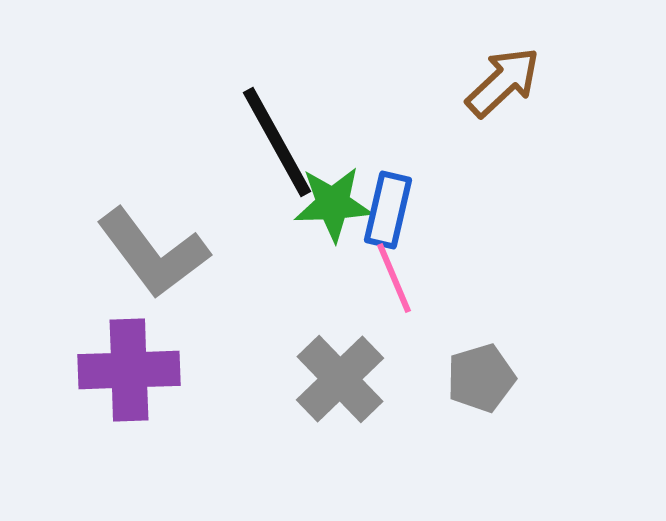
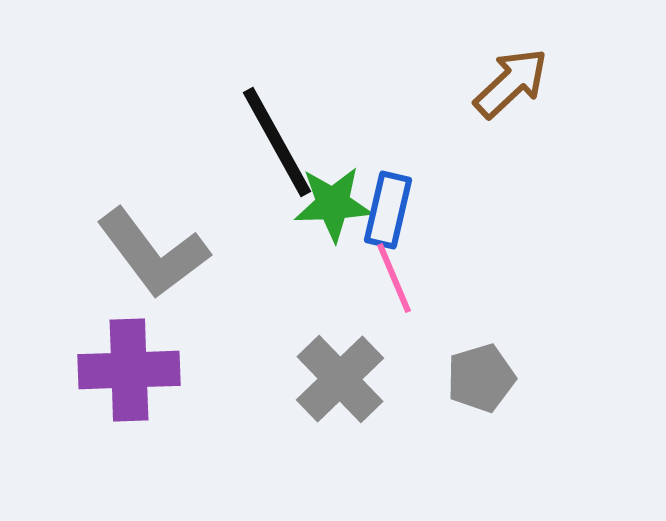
brown arrow: moved 8 px right, 1 px down
